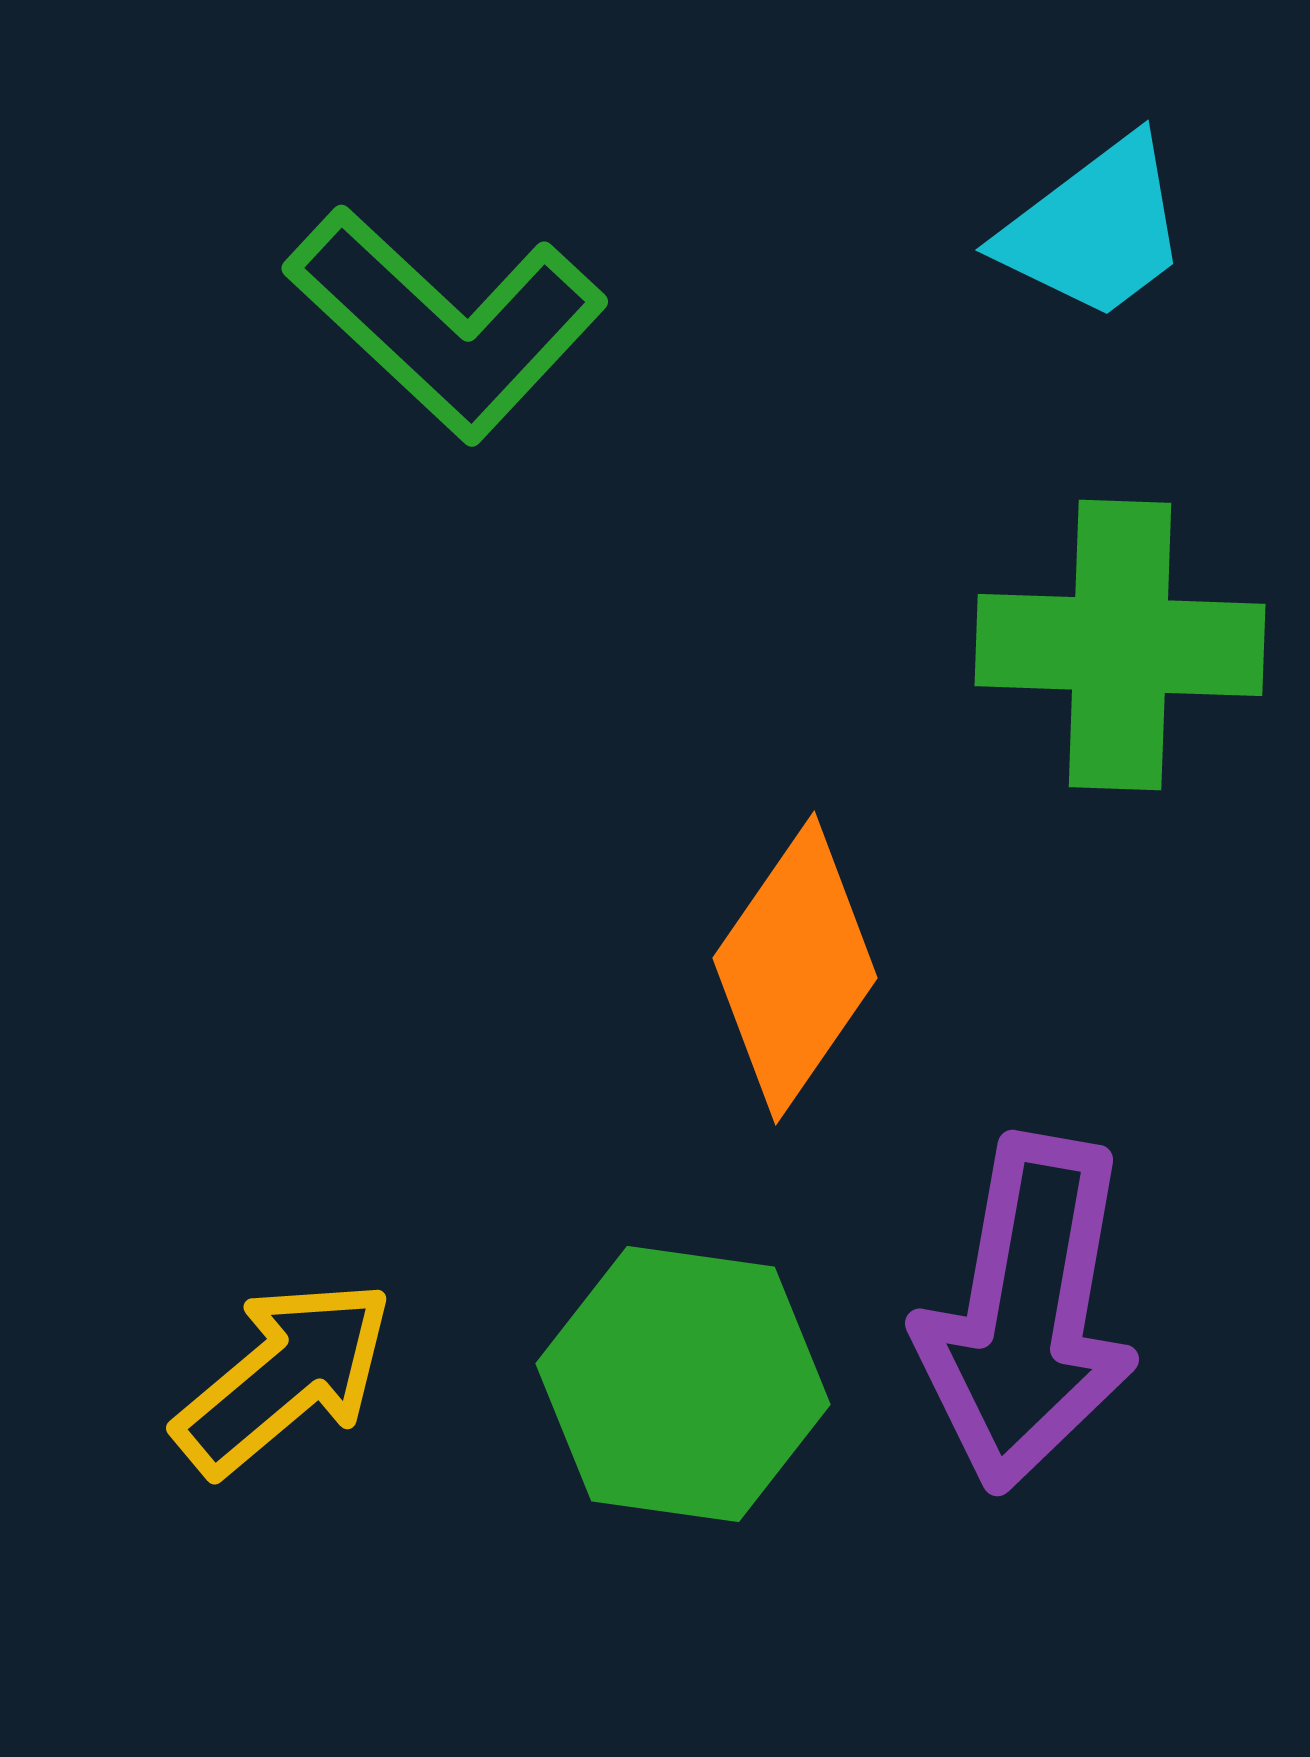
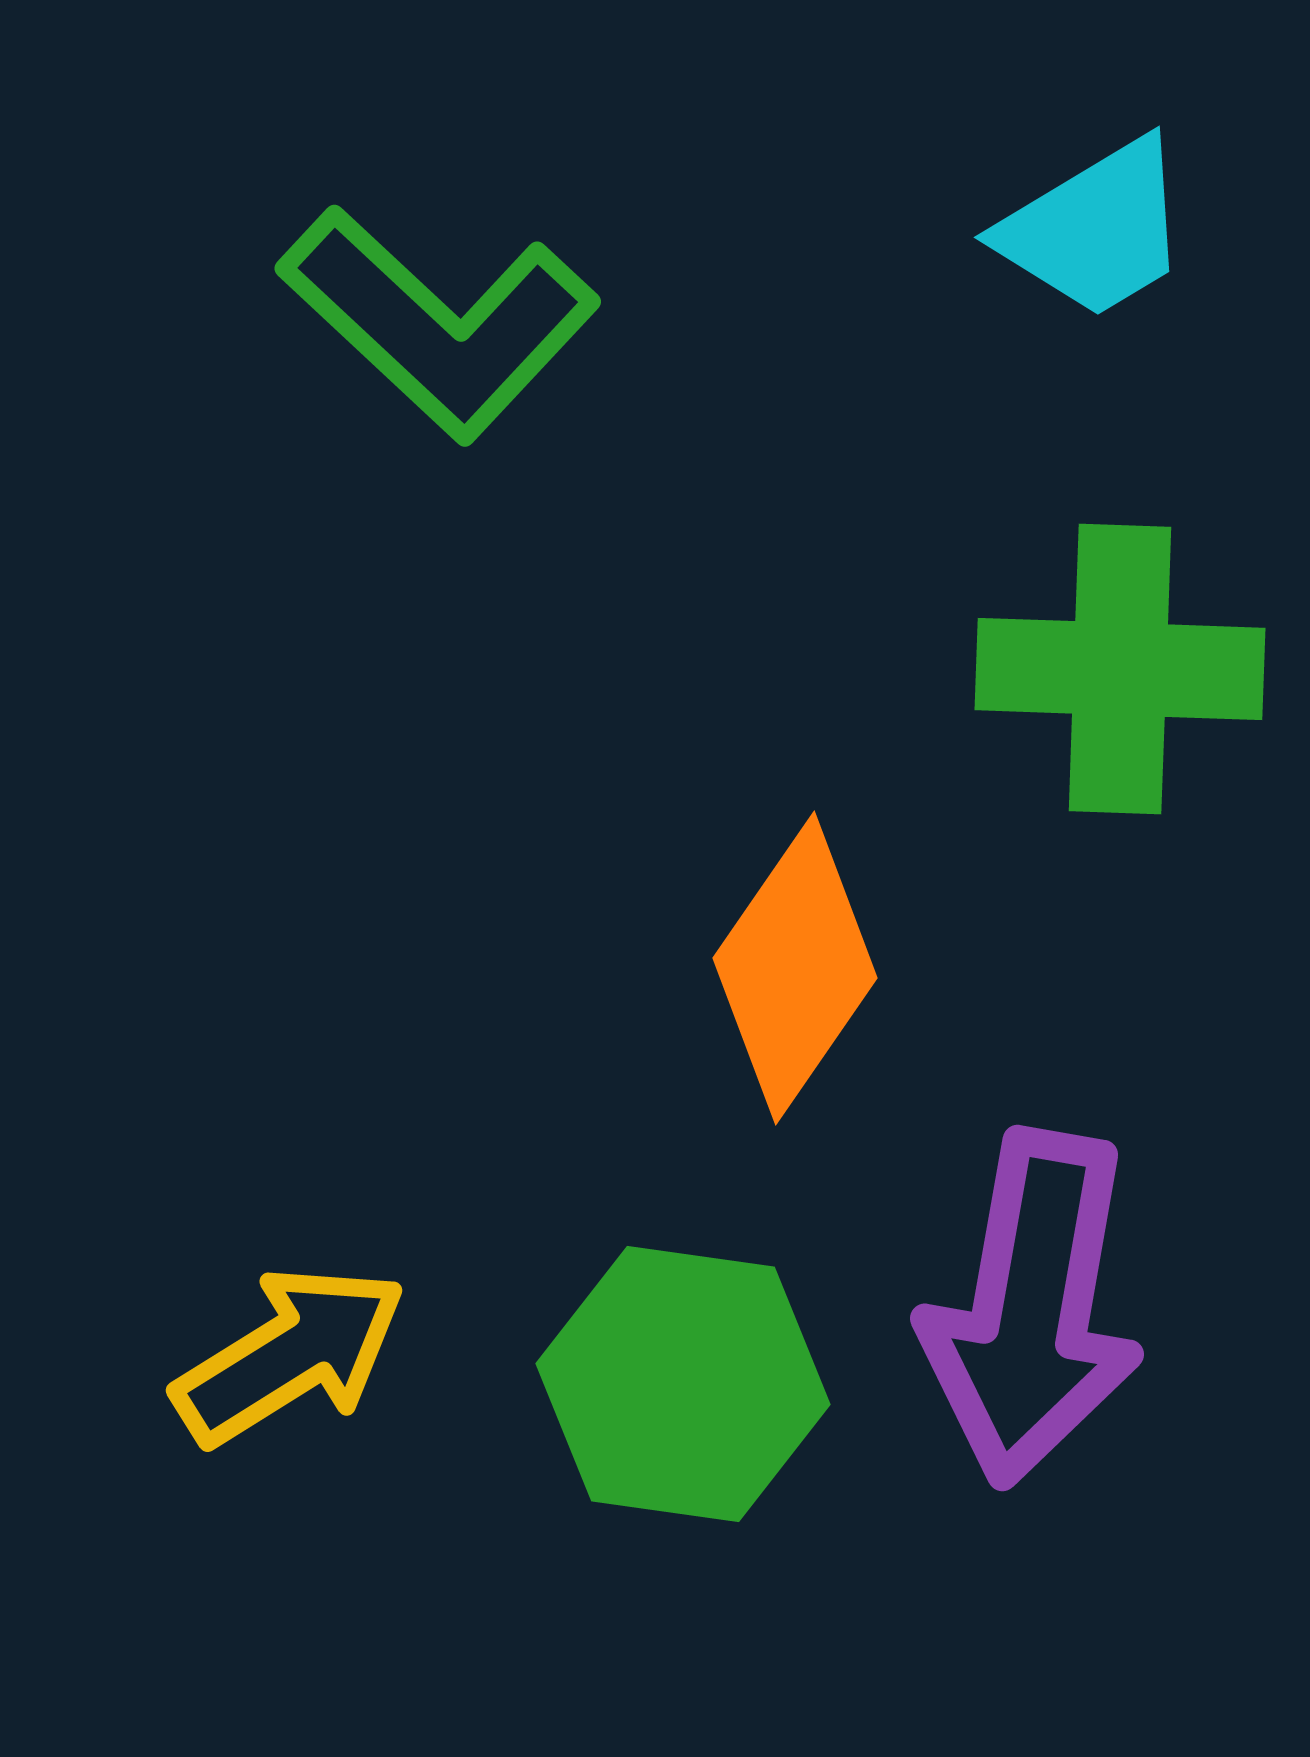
cyan trapezoid: rotated 6 degrees clockwise
green L-shape: moved 7 px left
green cross: moved 24 px down
purple arrow: moved 5 px right, 5 px up
yellow arrow: moved 6 px right, 22 px up; rotated 8 degrees clockwise
